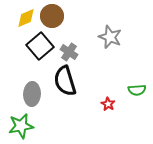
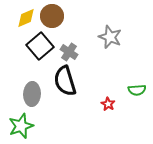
green star: rotated 10 degrees counterclockwise
